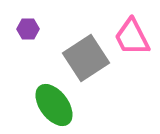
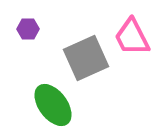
gray square: rotated 9 degrees clockwise
green ellipse: moved 1 px left
